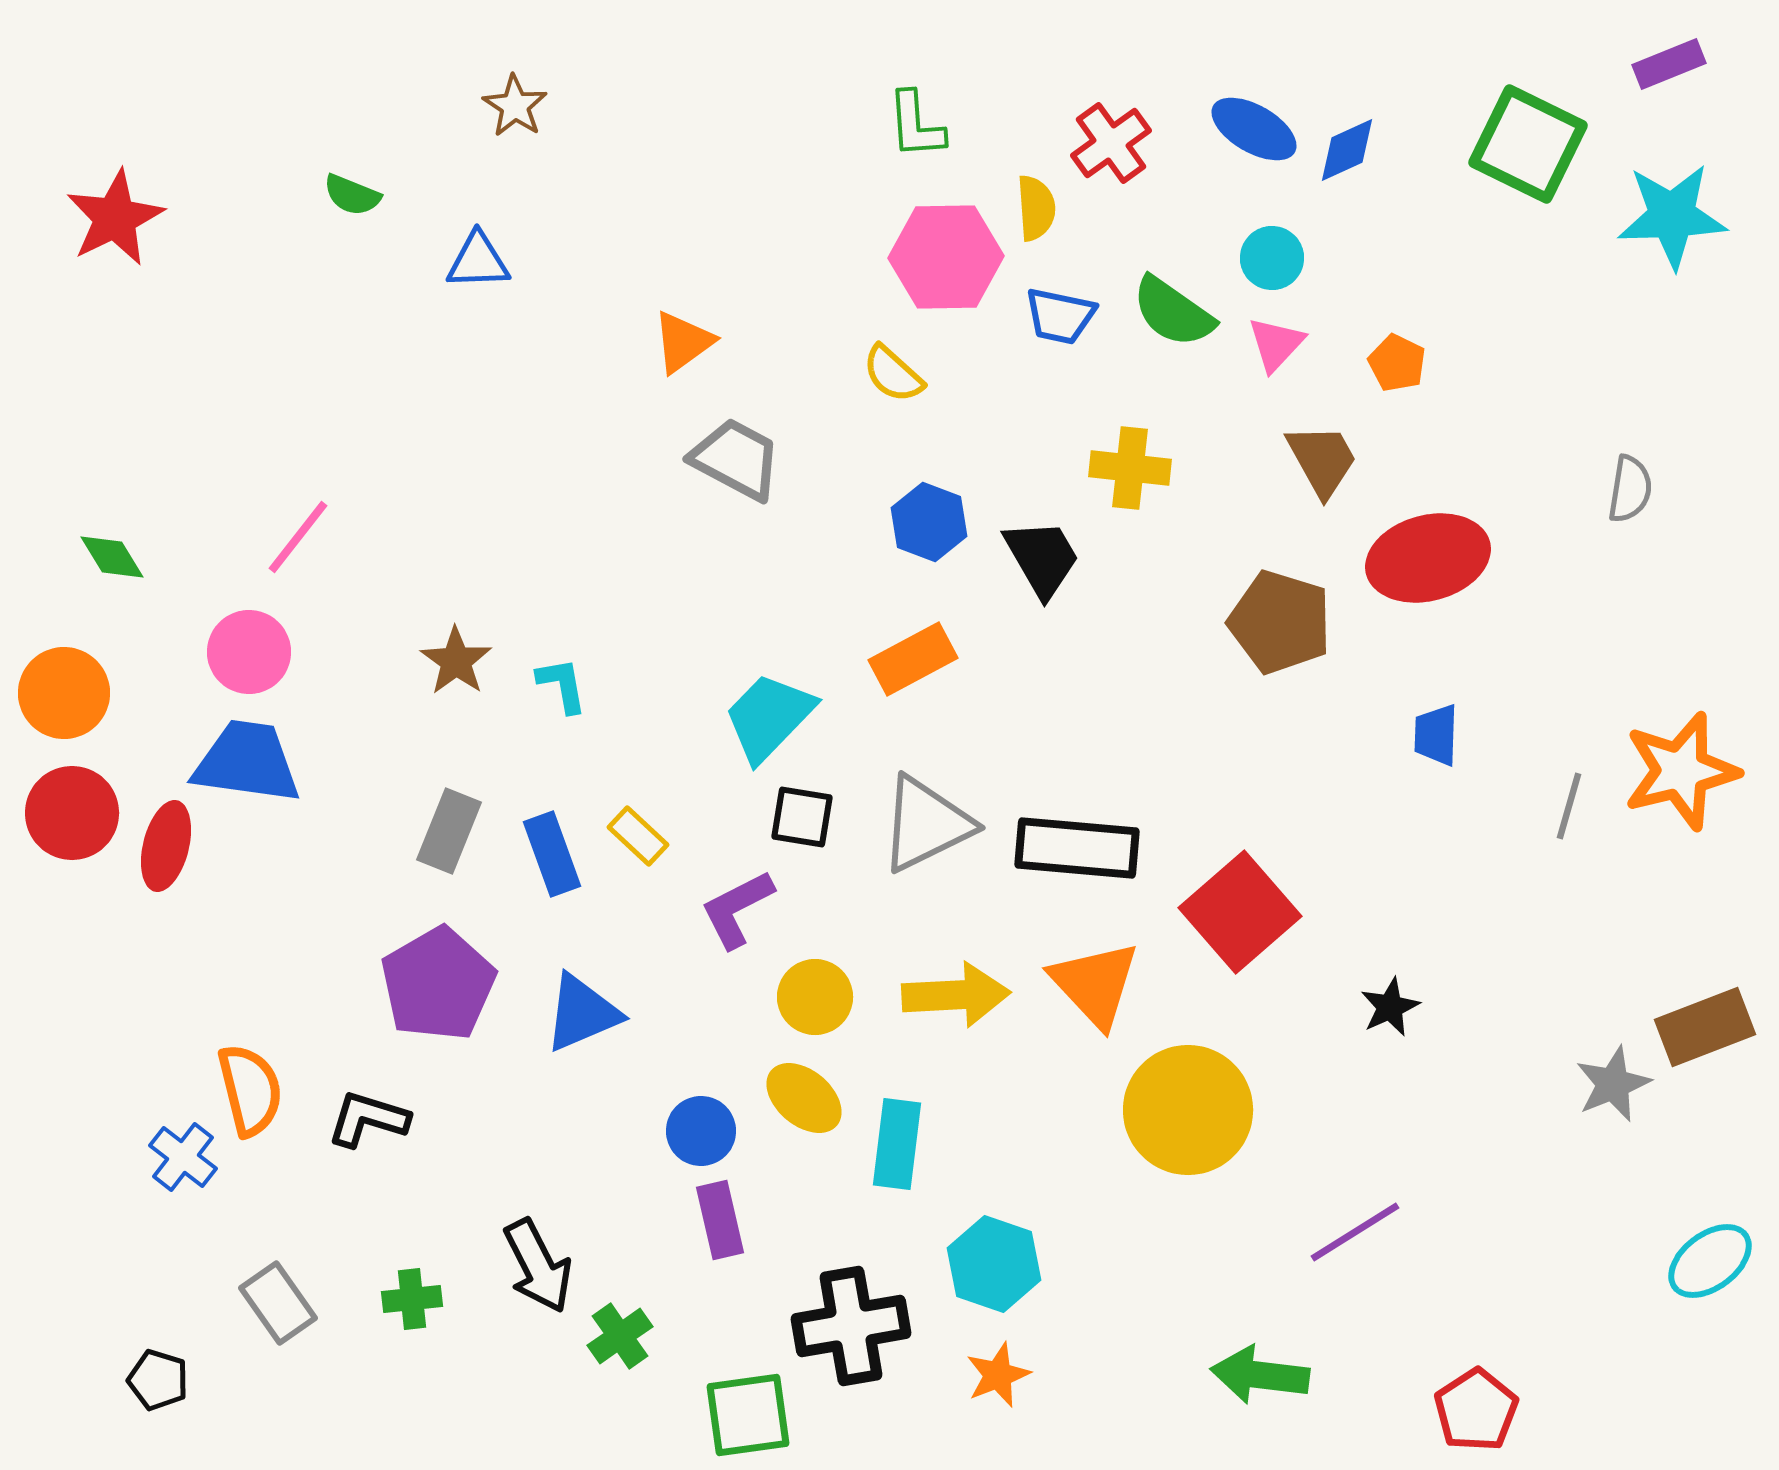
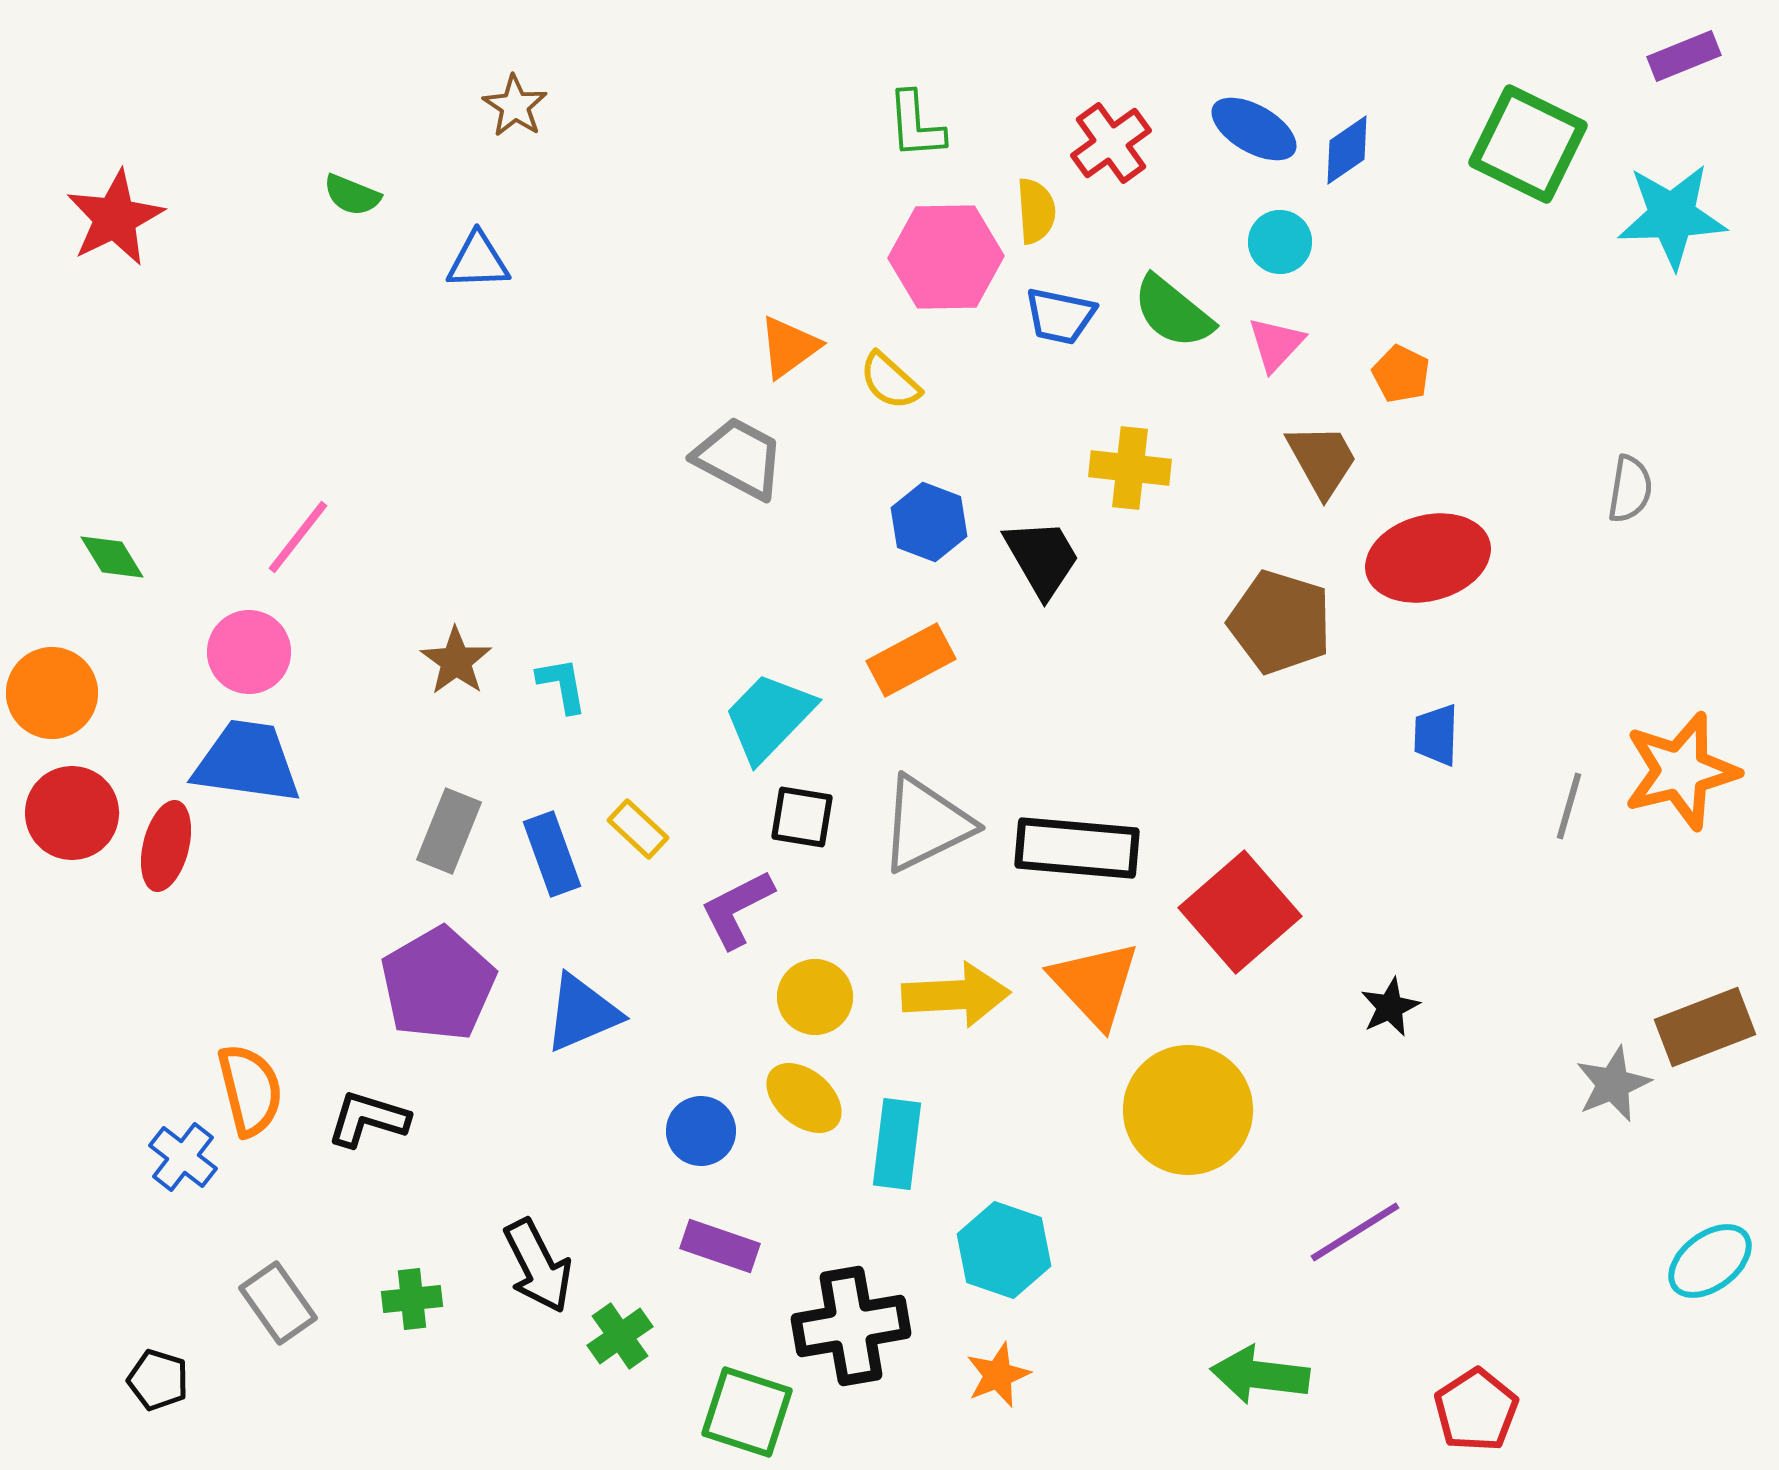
purple rectangle at (1669, 64): moved 15 px right, 8 px up
blue diamond at (1347, 150): rotated 10 degrees counterclockwise
yellow semicircle at (1036, 208): moved 3 px down
cyan circle at (1272, 258): moved 8 px right, 16 px up
green semicircle at (1173, 312): rotated 4 degrees clockwise
orange triangle at (683, 342): moved 106 px right, 5 px down
orange pentagon at (1397, 363): moved 4 px right, 11 px down
yellow semicircle at (893, 374): moved 3 px left, 7 px down
gray trapezoid at (736, 459): moved 3 px right, 1 px up
orange rectangle at (913, 659): moved 2 px left, 1 px down
orange circle at (64, 693): moved 12 px left
yellow rectangle at (638, 836): moved 7 px up
purple rectangle at (720, 1220): moved 26 px down; rotated 58 degrees counterclockwise
cyan hexagon at (994, 1264): moved 10 px right, 14 px up
green square at (748, 1415): moved 1 px left, 3 px up; rotated 26 degrees clockwise
